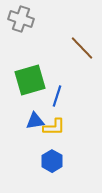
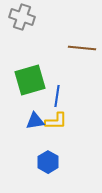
gray cross: moved 1 px right, 2 px up
brown line: rotated 40 degrees counterclockwise
blue line: rotated 10 degrees counterclockwise
yellow L-shape: moved 2 px right, 6 px up
blue hexagon: moved 4 px left, 1 px down
